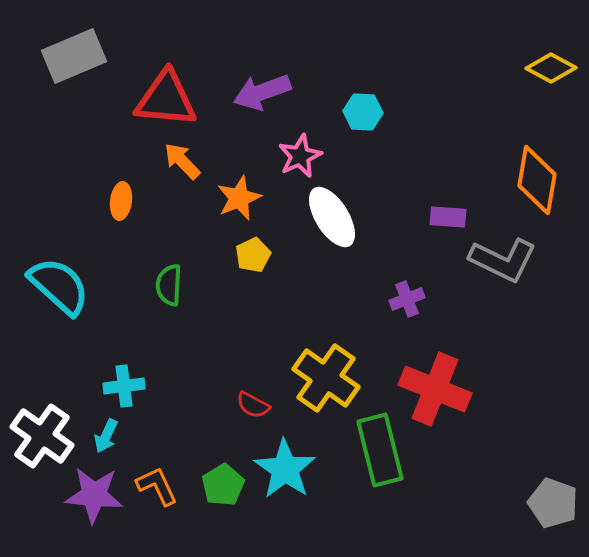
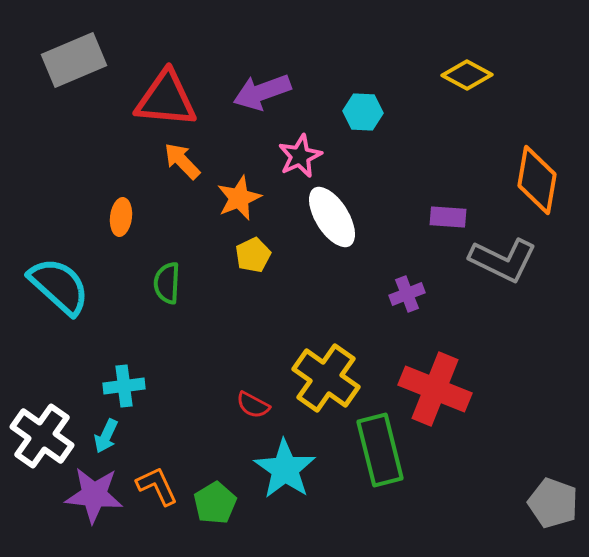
gray rectangle: moved 4 px down
yellow diamond: moved 84 px left, 7 px down
orange ellipse: moved 16 px down
green semicircle: moved 2 px left, 2 px up
purple cross: moved 5 px up
green pentagon: moved 8 px left, 18 px down
